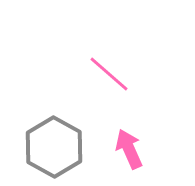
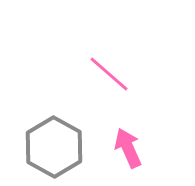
pink arrow: moved 1 px left, 1 px up
